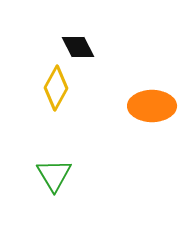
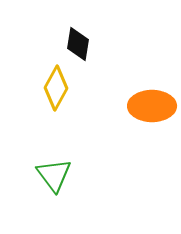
black diamond: moved 3 px up; rotated 36 degrees clockwise
green triangle: rotated 6 degrees counterclockwise
